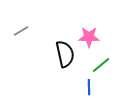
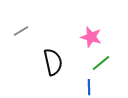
pink star: moved 2 px right; rotated 15 degrees clockwise
black semicircle: moved 12 px left, 8 px down
green line: moved 2 px up
